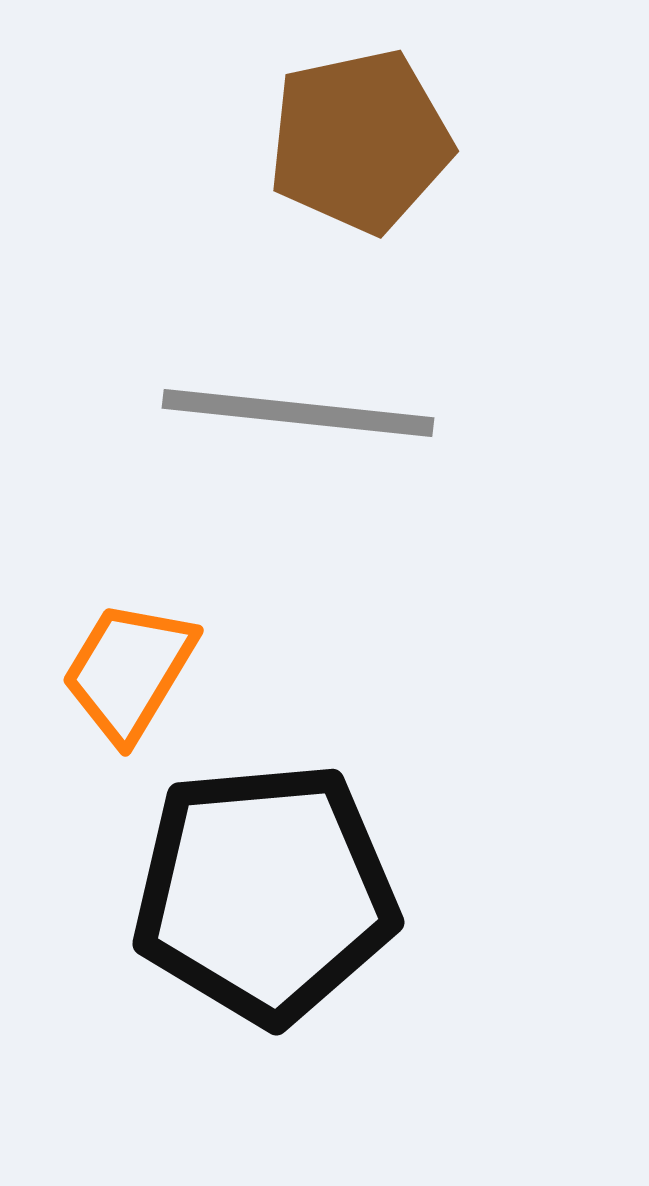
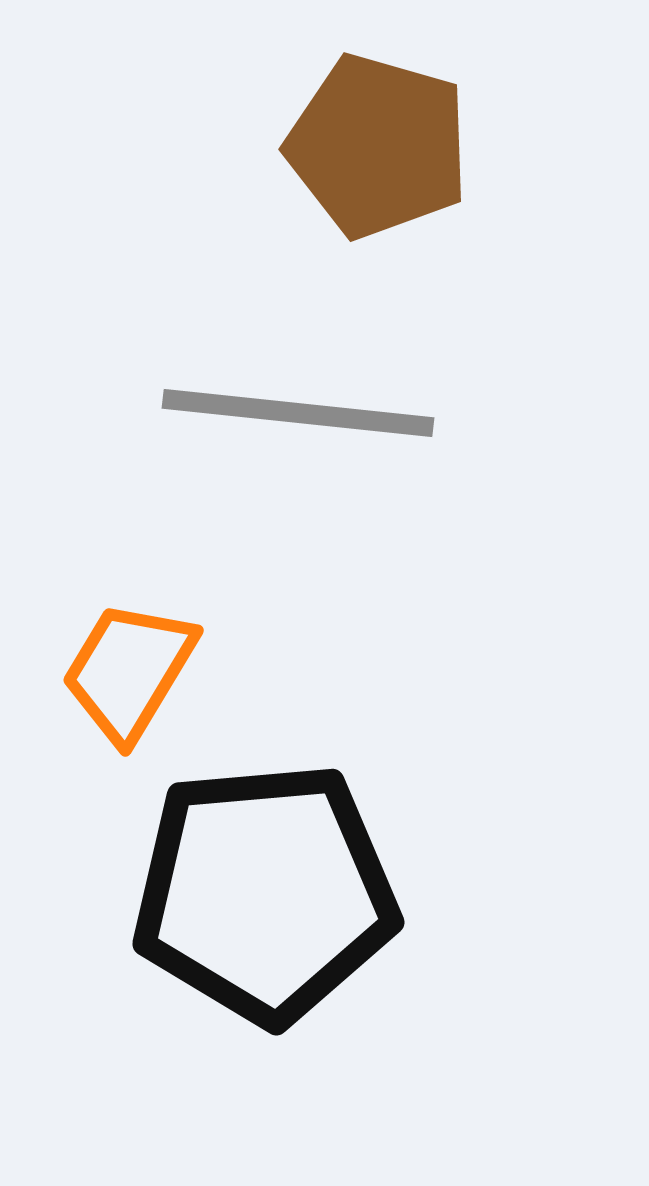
brown pentagon: moved 18 px right, 5 px down; rotated 28 degrees clockwise
